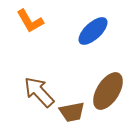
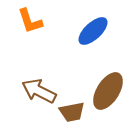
orange L-shape: rotated 12 degrees clockwise
brown arrow: moved 1 px up; rotated 20 degrees counterclockwise
